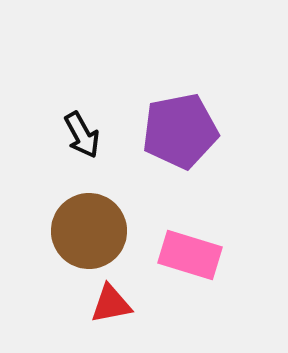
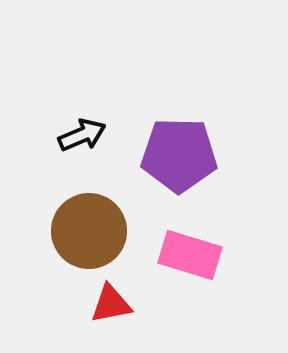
purple pentagon: moved 1 px left, 24 px down; rotated 12 degrees clockwise
black arrow: rotated 84 degrees counterclockwise
